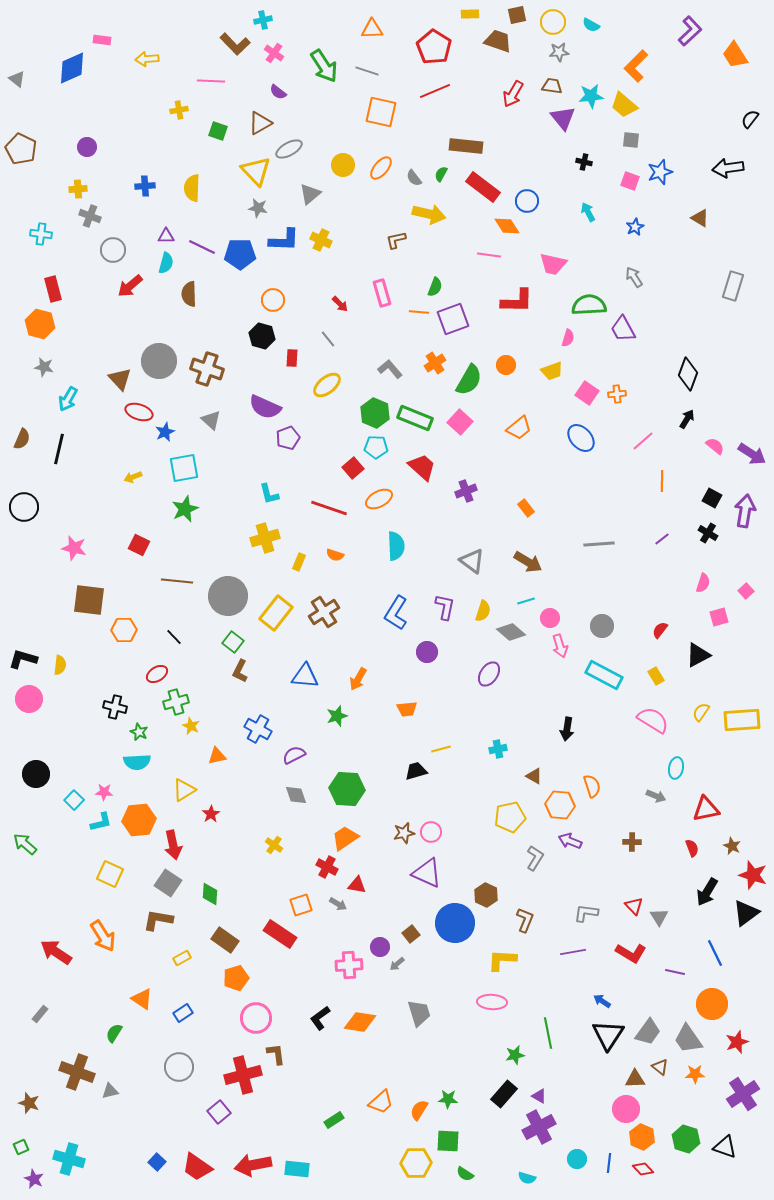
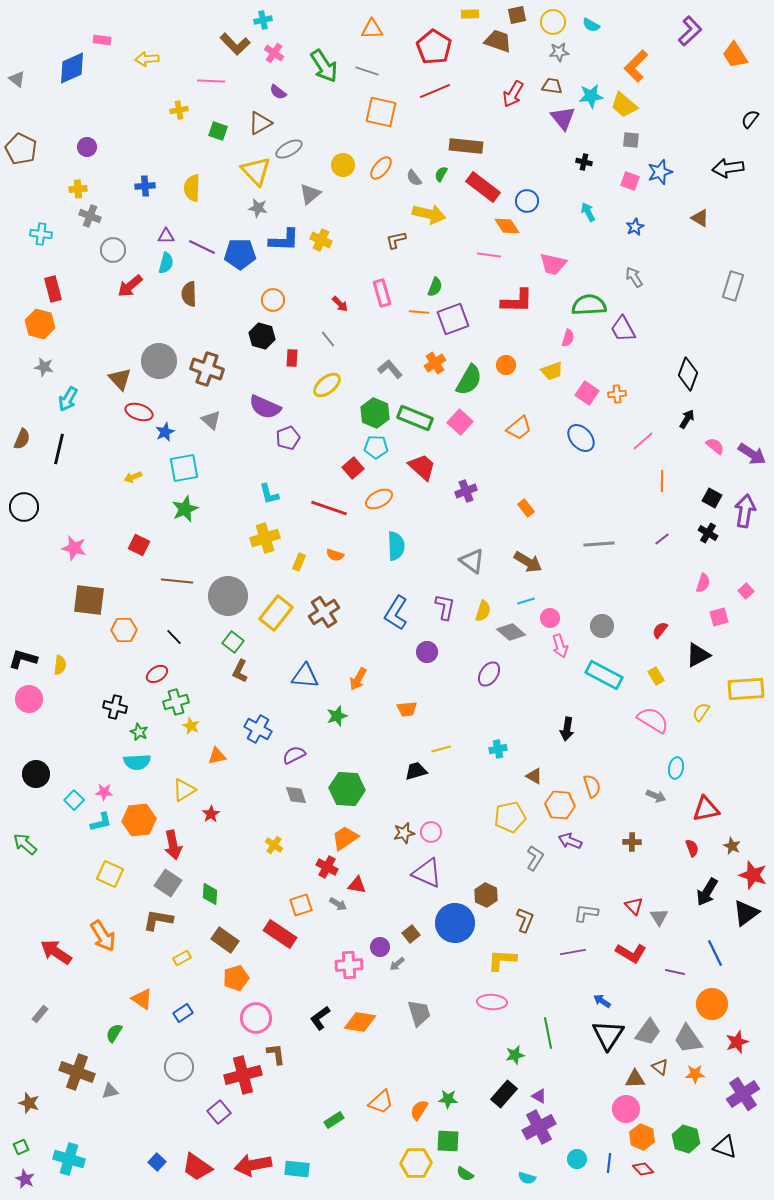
yellow rectangle at (742, 720): moved 4 px right, 31 px up
purple star at (34, 1179): moved 9 px left
